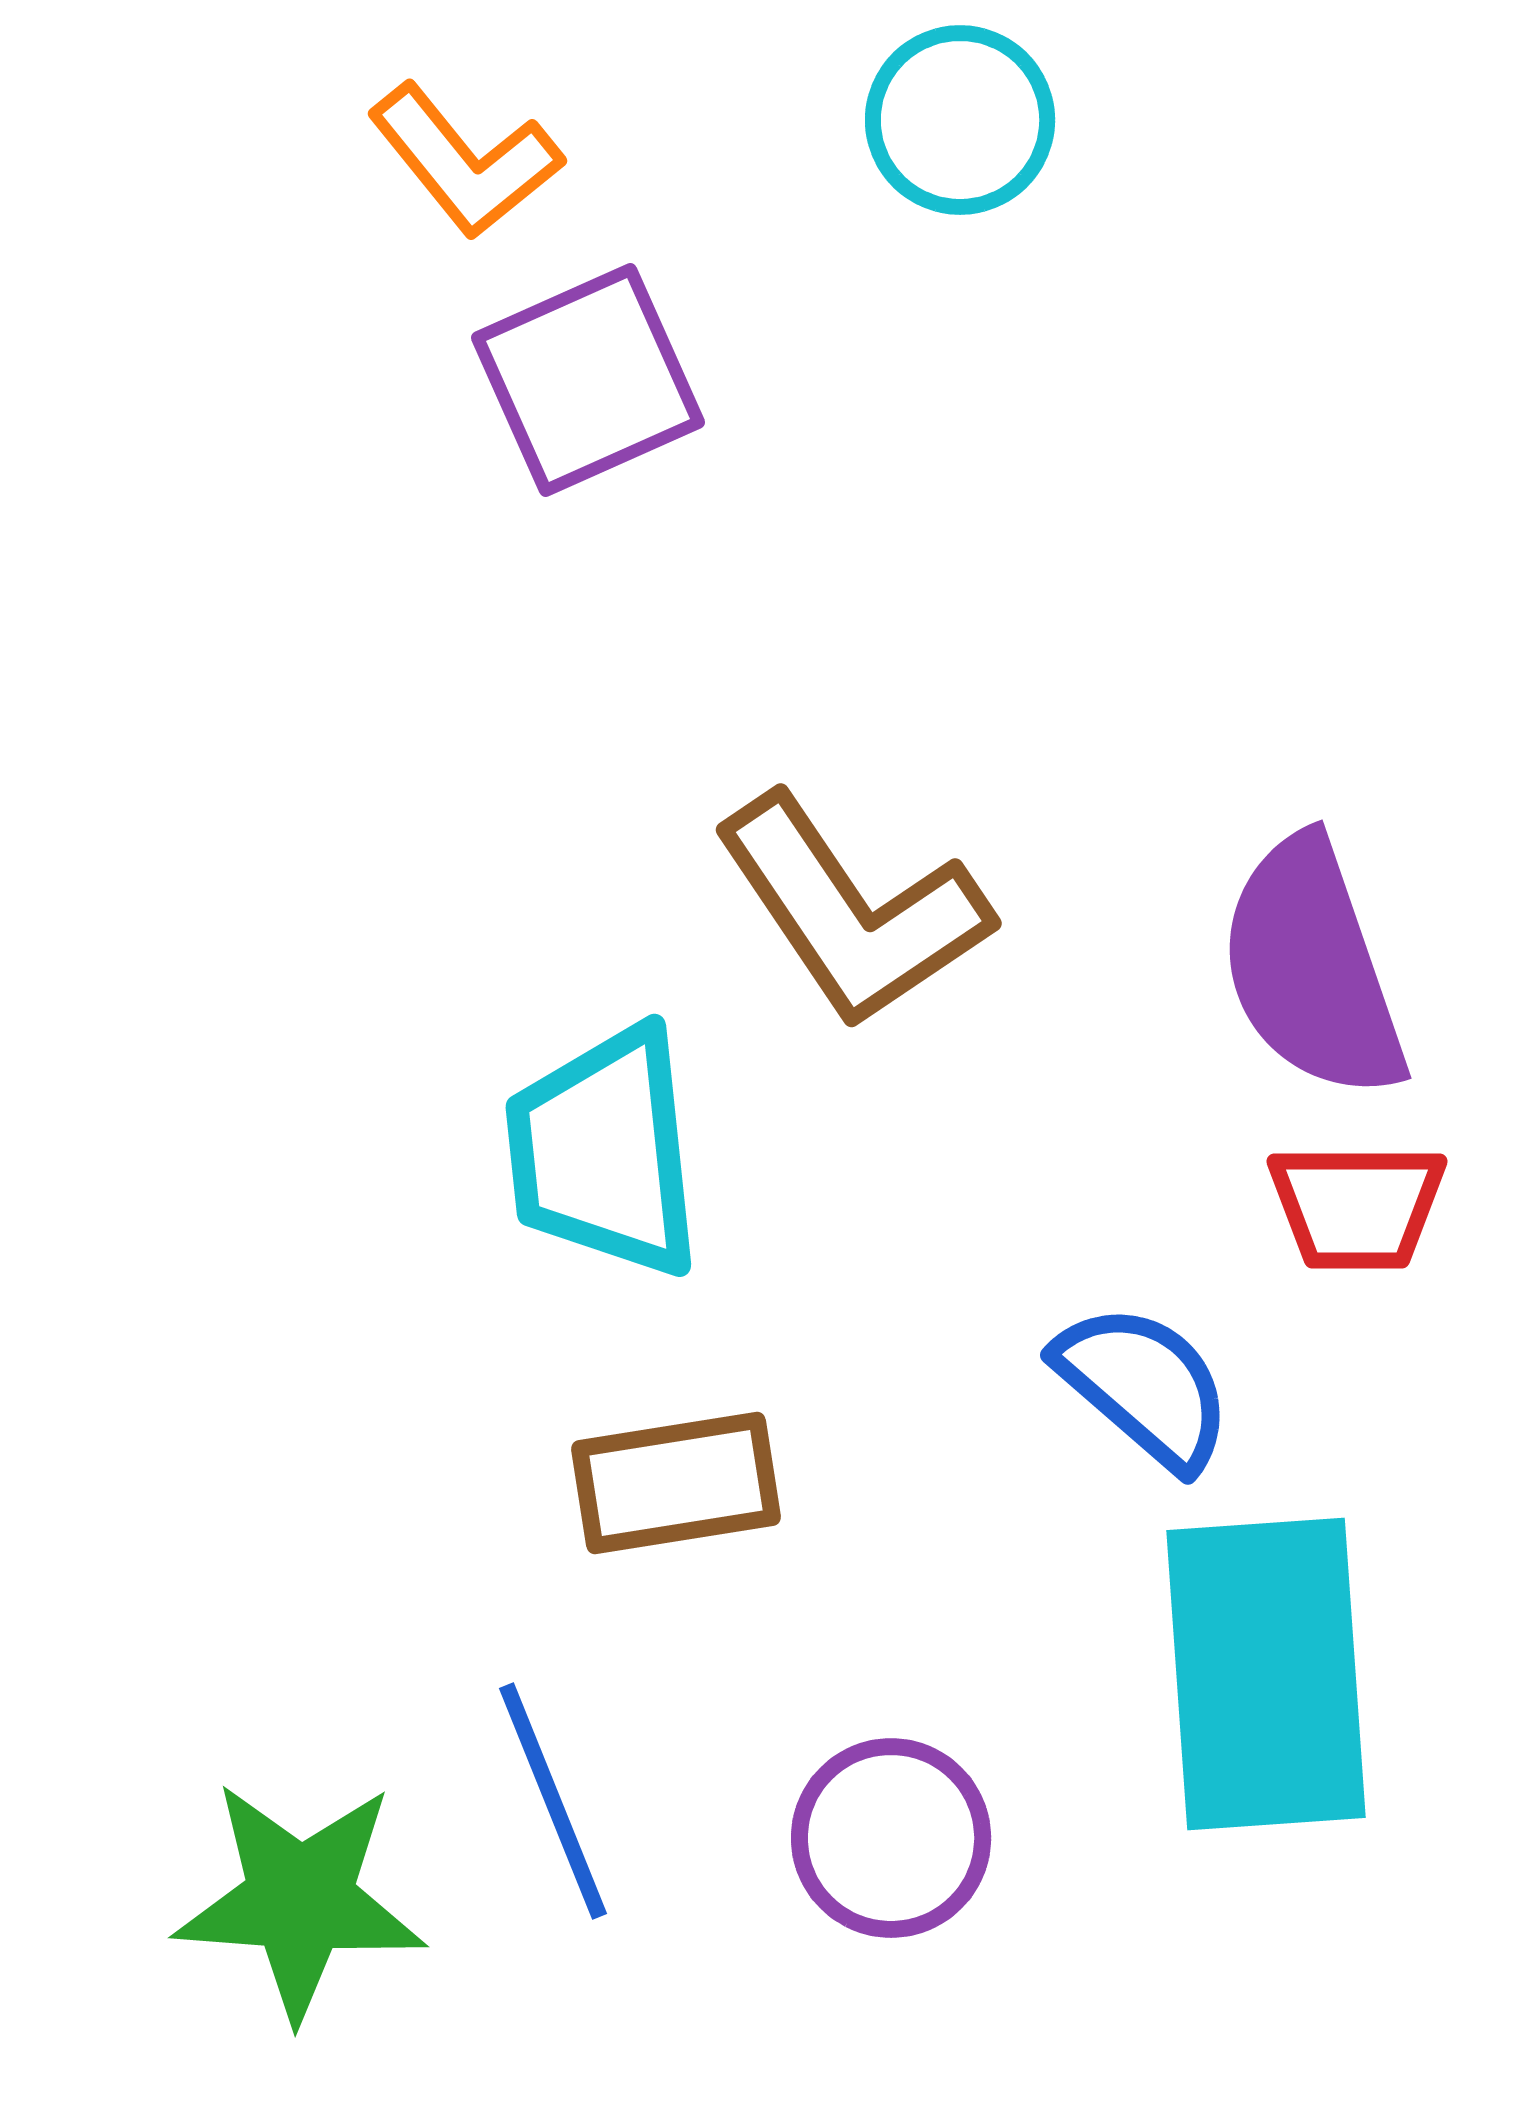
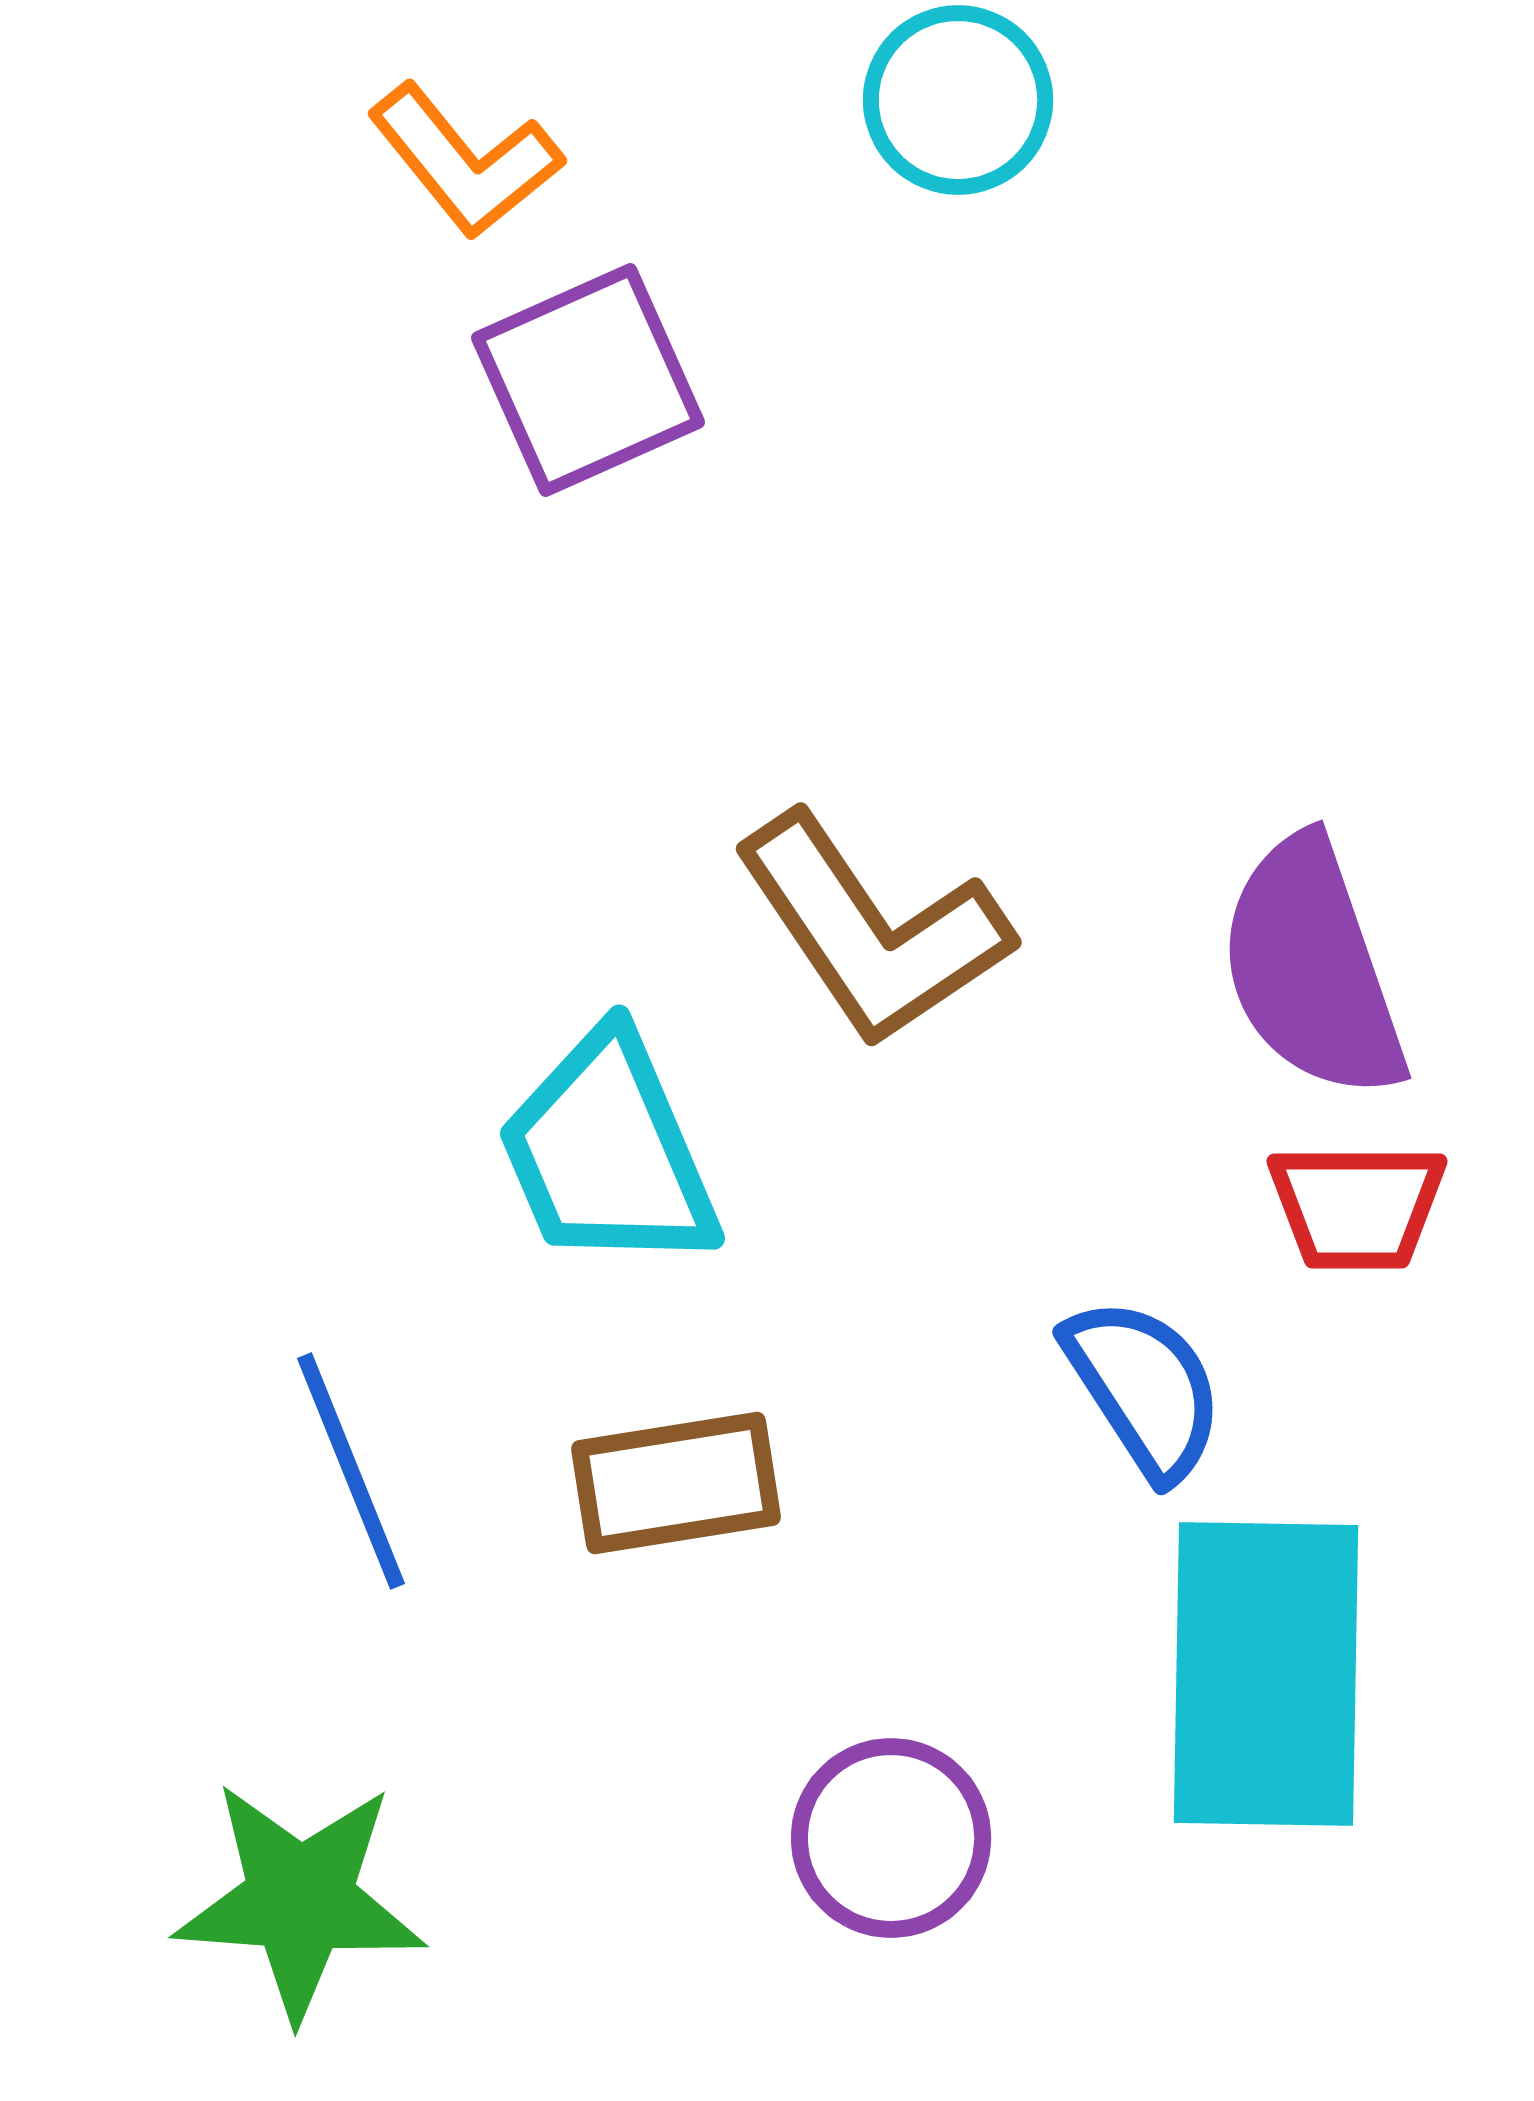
cyan circle: moved 2 px left, 20 px up
brown L-shape: moved 20 px right, 19 px down
cyan trapezoid: moved 4 px right; rotated 17 degrees counterclockwise
blue semicircle: moved 2 px down; rotated 16 degrees clockwise
cyan rectangle: rotated 5 degrees clockwise
blue line: moved 202 px left, 330 px up
